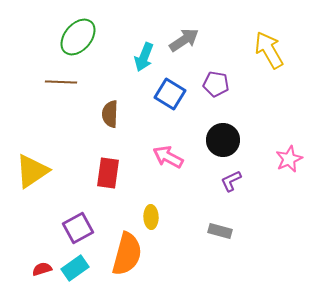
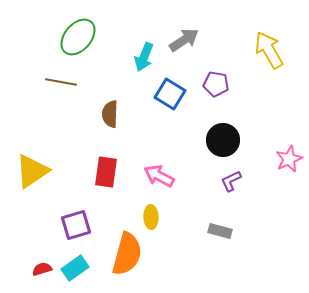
brown line: rotated 8 degrees clockwise
pink arrow: moved 9 px left, 19 px down
red rectangle: moved 2 px left, 1 px up
purple square: moved 2 px left, 3 px up; rotated 12 degrees clockwise
